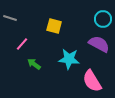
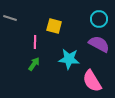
cyan circle: moved 4 px left
pink line: moved 13 px right, 2 px up; rotated 40 degrees counterclockwise
green arrow: rotated 88 degrees clockwise
